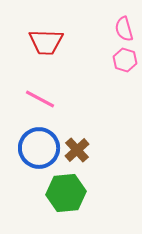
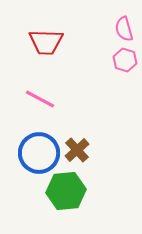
blue circle: moved 5 px down
green hexagon: moved 2 px up
